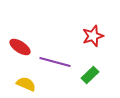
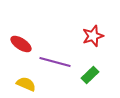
red ellipse: moved 1 px right, 3 px up
